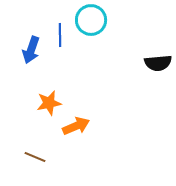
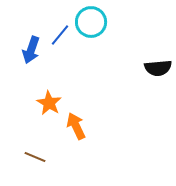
cyan circle: moved 2 px down
blue line: rotated 40 degrees clockwise
black semicircle: moved 5 px down
orange star: rotated 30 degrees counterclockwise
orange arrow: rotated 92 degrees counterclockwise
